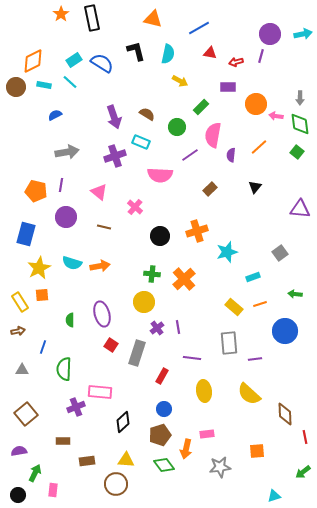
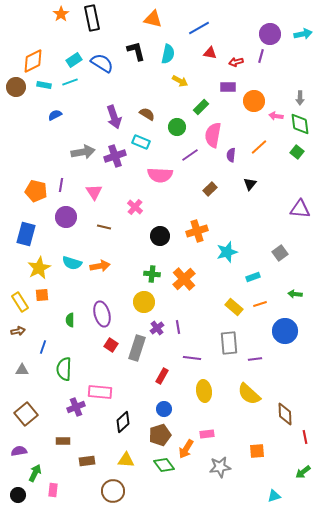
cyan line at (70, 82): rotated 63 degrees counterclockwise
orange circle at (256, 104): moved 2 px left, 3 px up
gray arrow at (67, 152): moved 16 px right
black triangle at (255, 187): moved 5 px left, 3 px up
pink triangle at (99, 192): moved 5 px left; rotated 18 degrees clockwise
gray rectangle at (137, 353): moved 5 px up
orange arrow at (186, 449): rotated 18 degrees clockwise
brown circle at (116, 484): moved 3 px left, 7 px down
